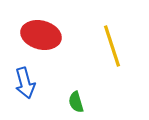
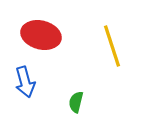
blue arrow: moved 1 px up
green semicircle: rotated 30 degrees clockwise
